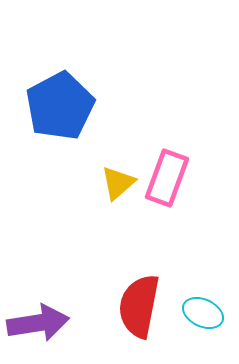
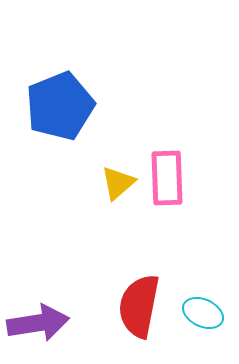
blue pentagon: rotated 6 degrees clockwise
pink rectangle: rotated 22 degrees counterclockwise
